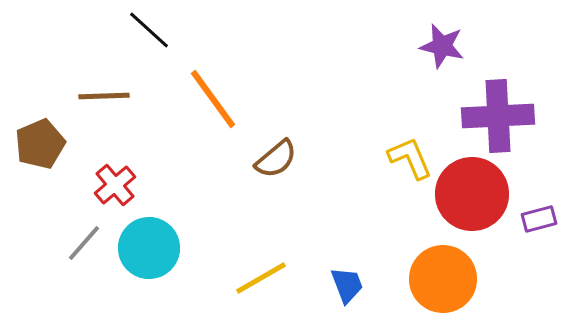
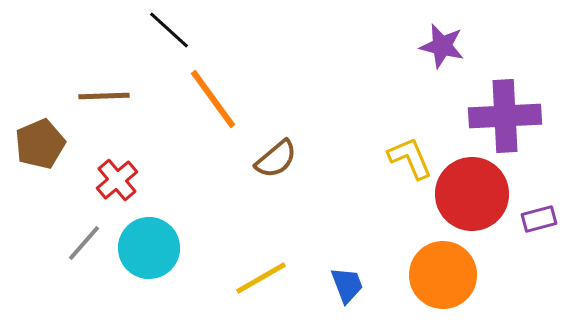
black line: moved 20 px right
purple cross: moved 7 px right
red cross: moved 2 px right, 5 px up
orange circle: moved 4 px up
